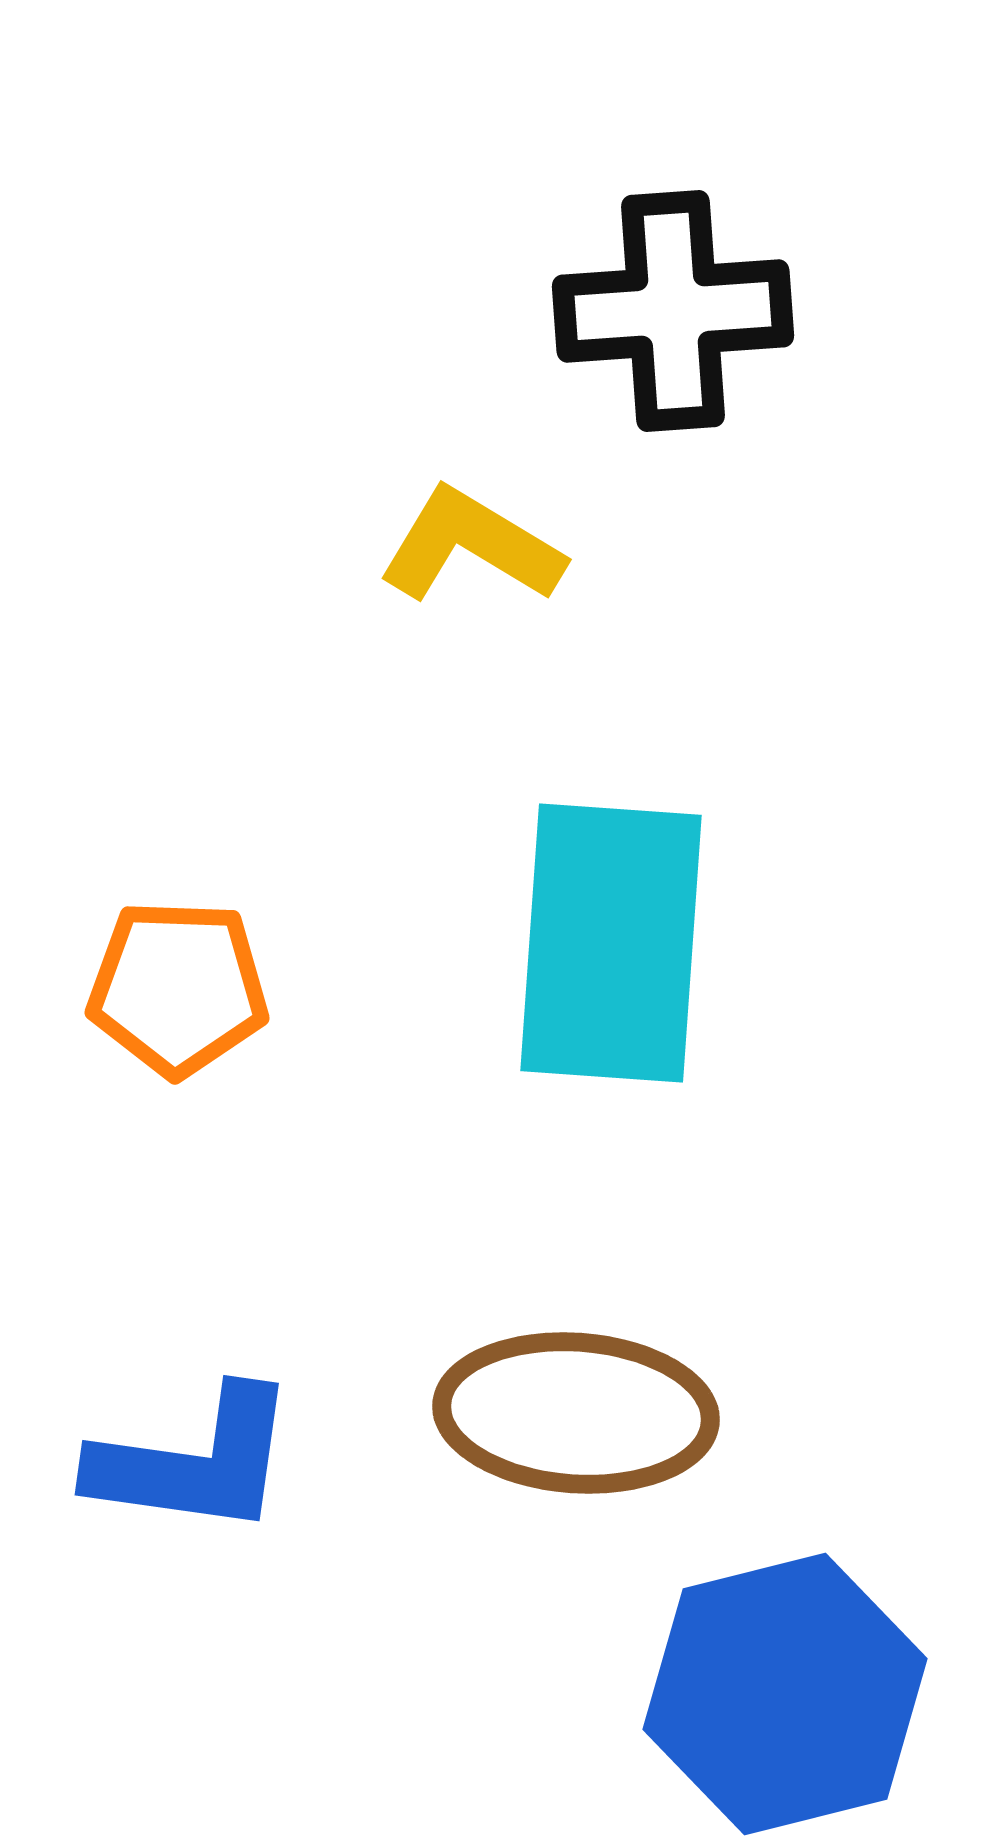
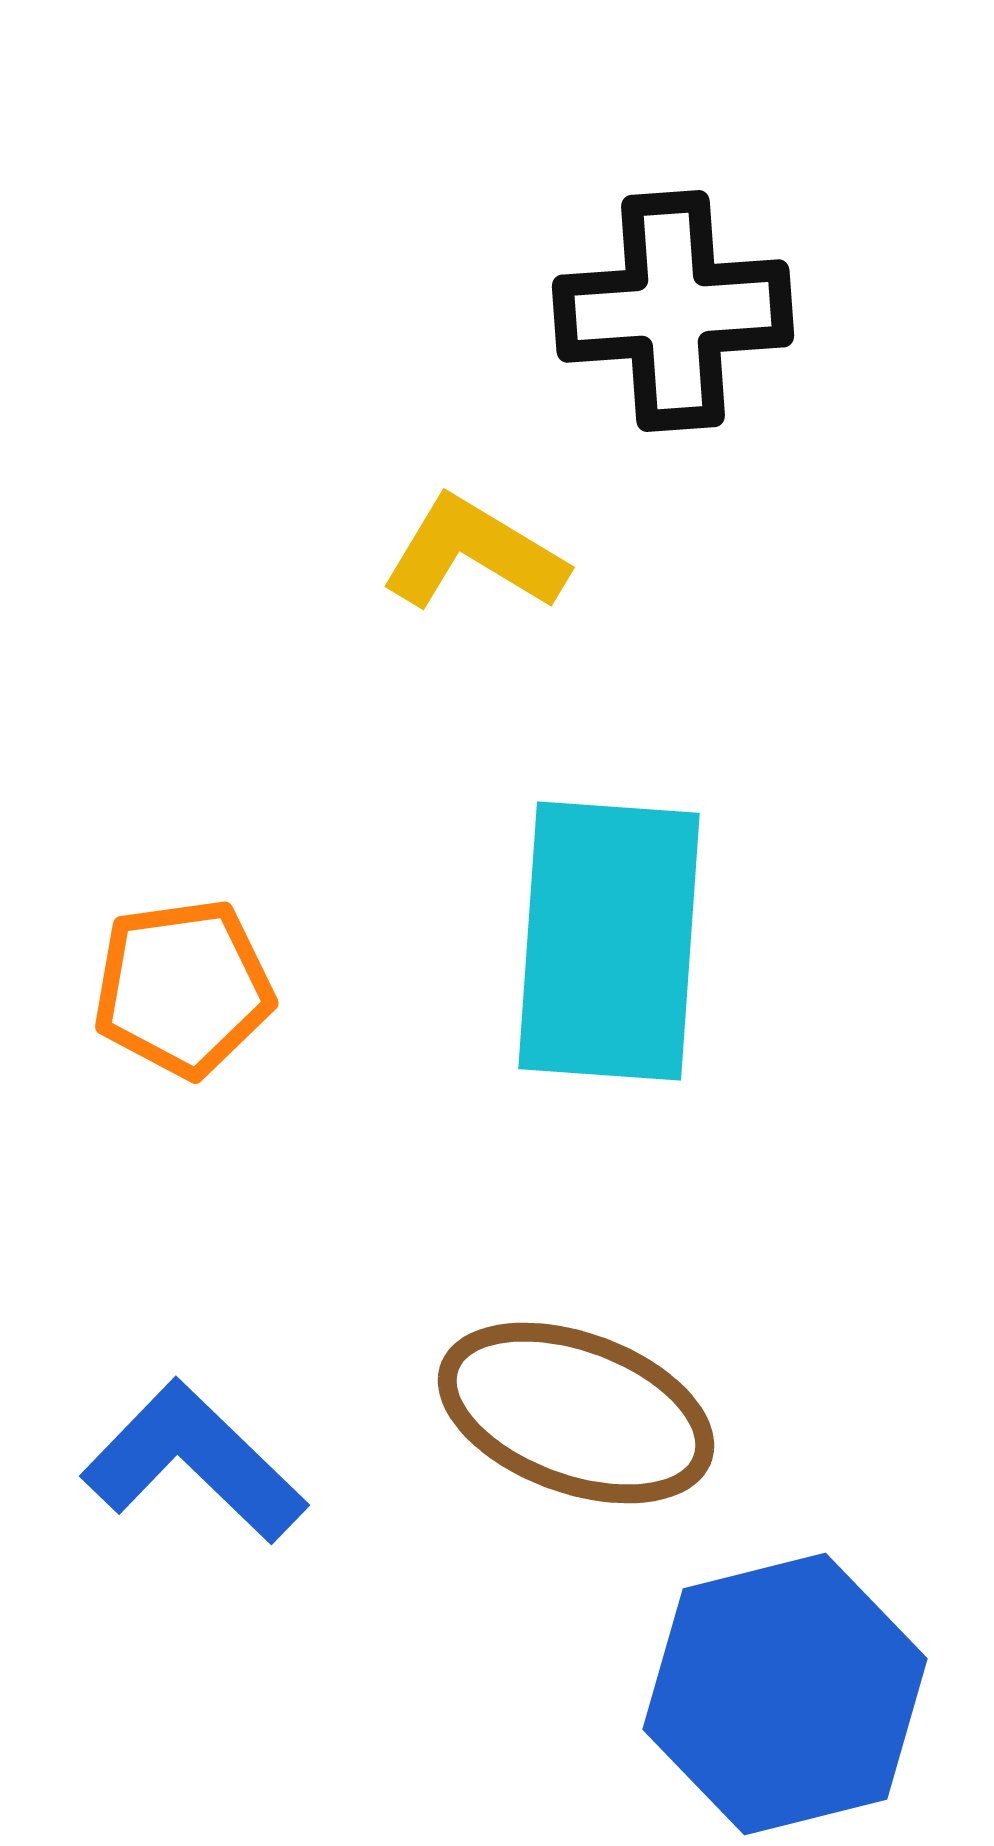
yellow L-shape: moved 3 px right, 8 px down
cyan rectangle: moved 2 px left, 2 px up
orange pentagon: moved 5 px right; rotated 10 degrees counterclockwise
brown ellipse: rotated 16 degrees clockwise
blue L-shape: rotated 144 degrees counterclockwise
